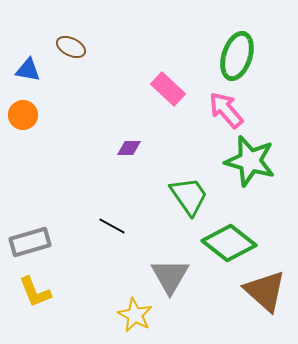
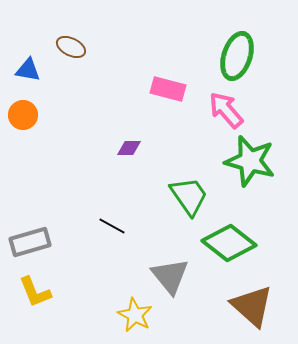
pink rectangle: rotated 28 degrees counterclockwise
gray triangle: rotated 9 degrees counterclockwise
brown triangle: moved 13 px left, 15 px down
